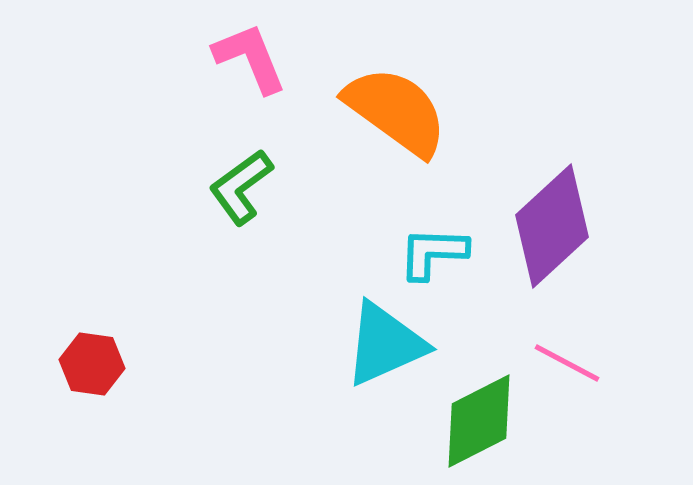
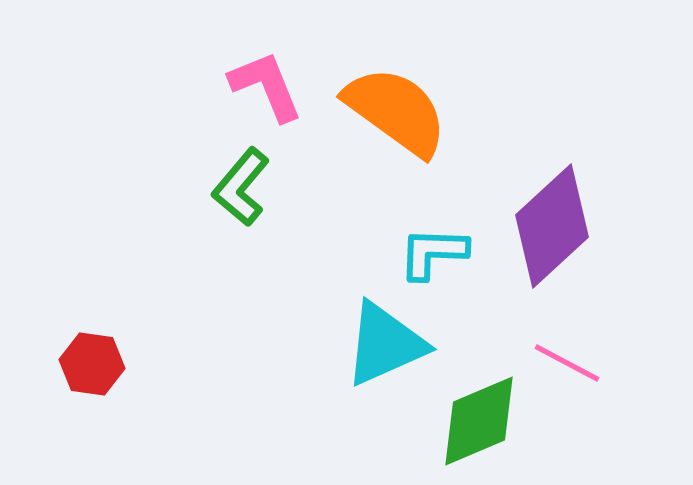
pink L-shape: moved 16 px right, 28 px down
green L-shape: rotated 14 degrees counterclockwise
green diamond: rotated 4 degrees clockwise
